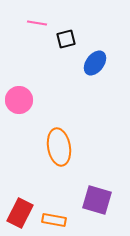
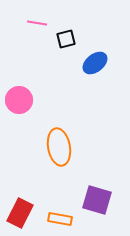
blue ellipse: rotated 15 degrees clockwise
orange rectangle: moved 6 px right, 1 px up
